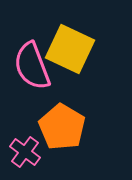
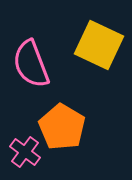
yellow square: moved 29 px right, 4 px up
pink semicircle: moved 1 px left, 2 px up
